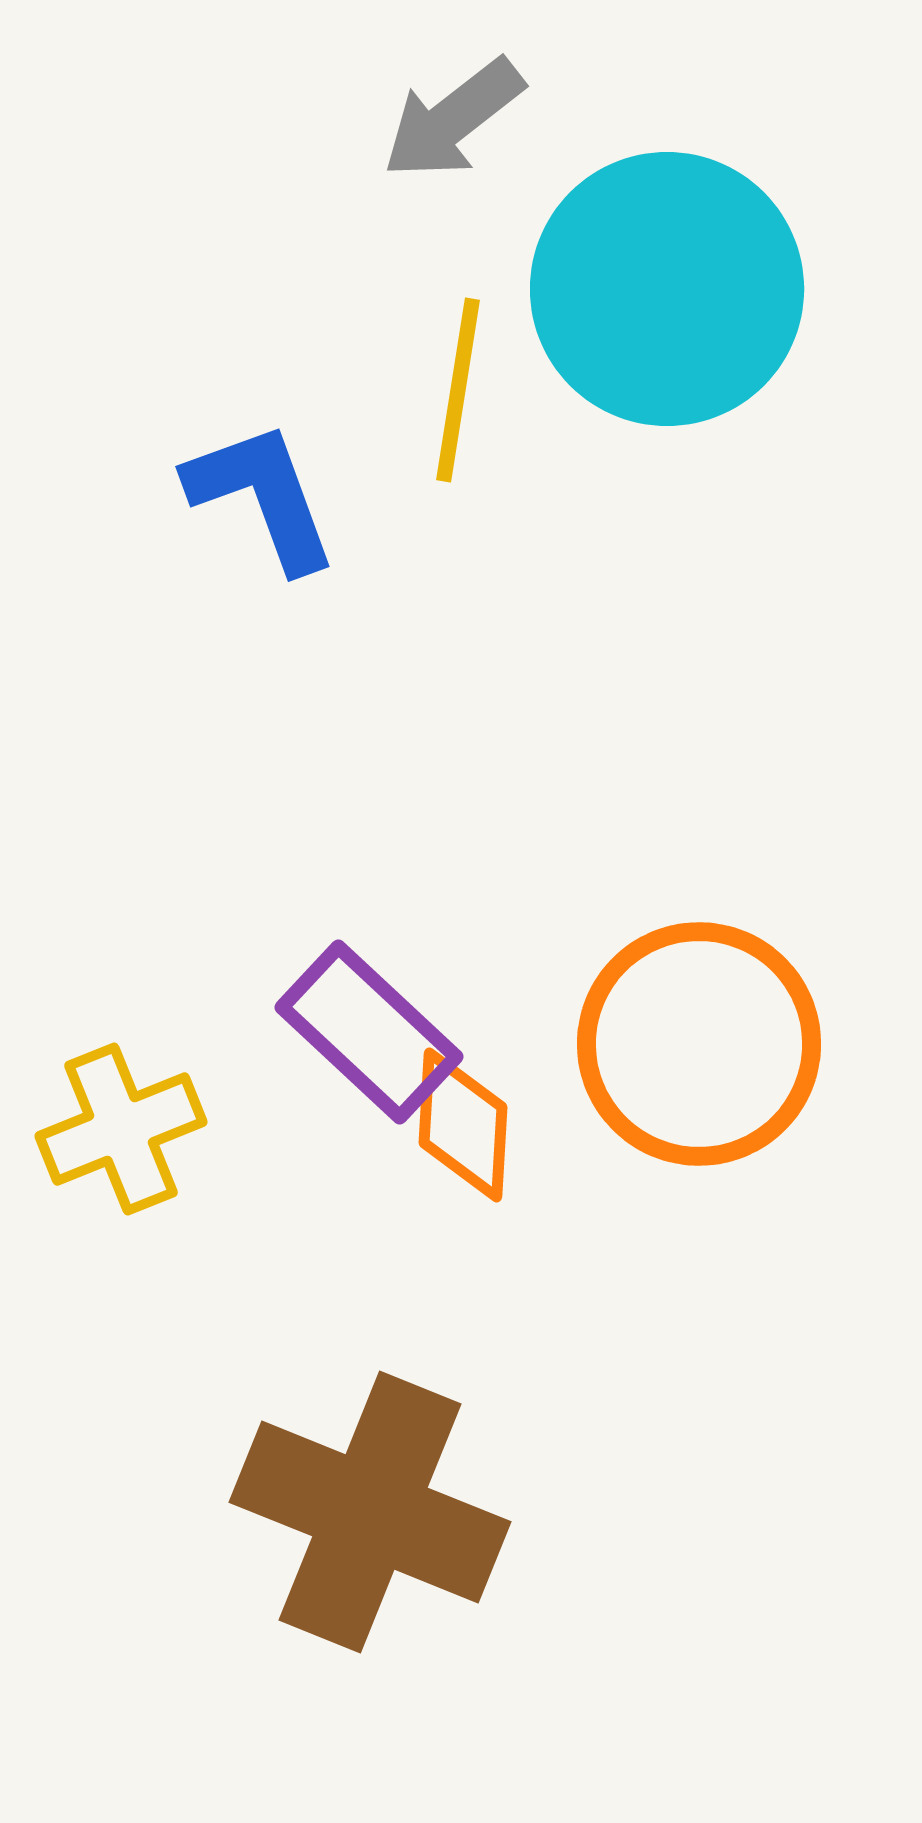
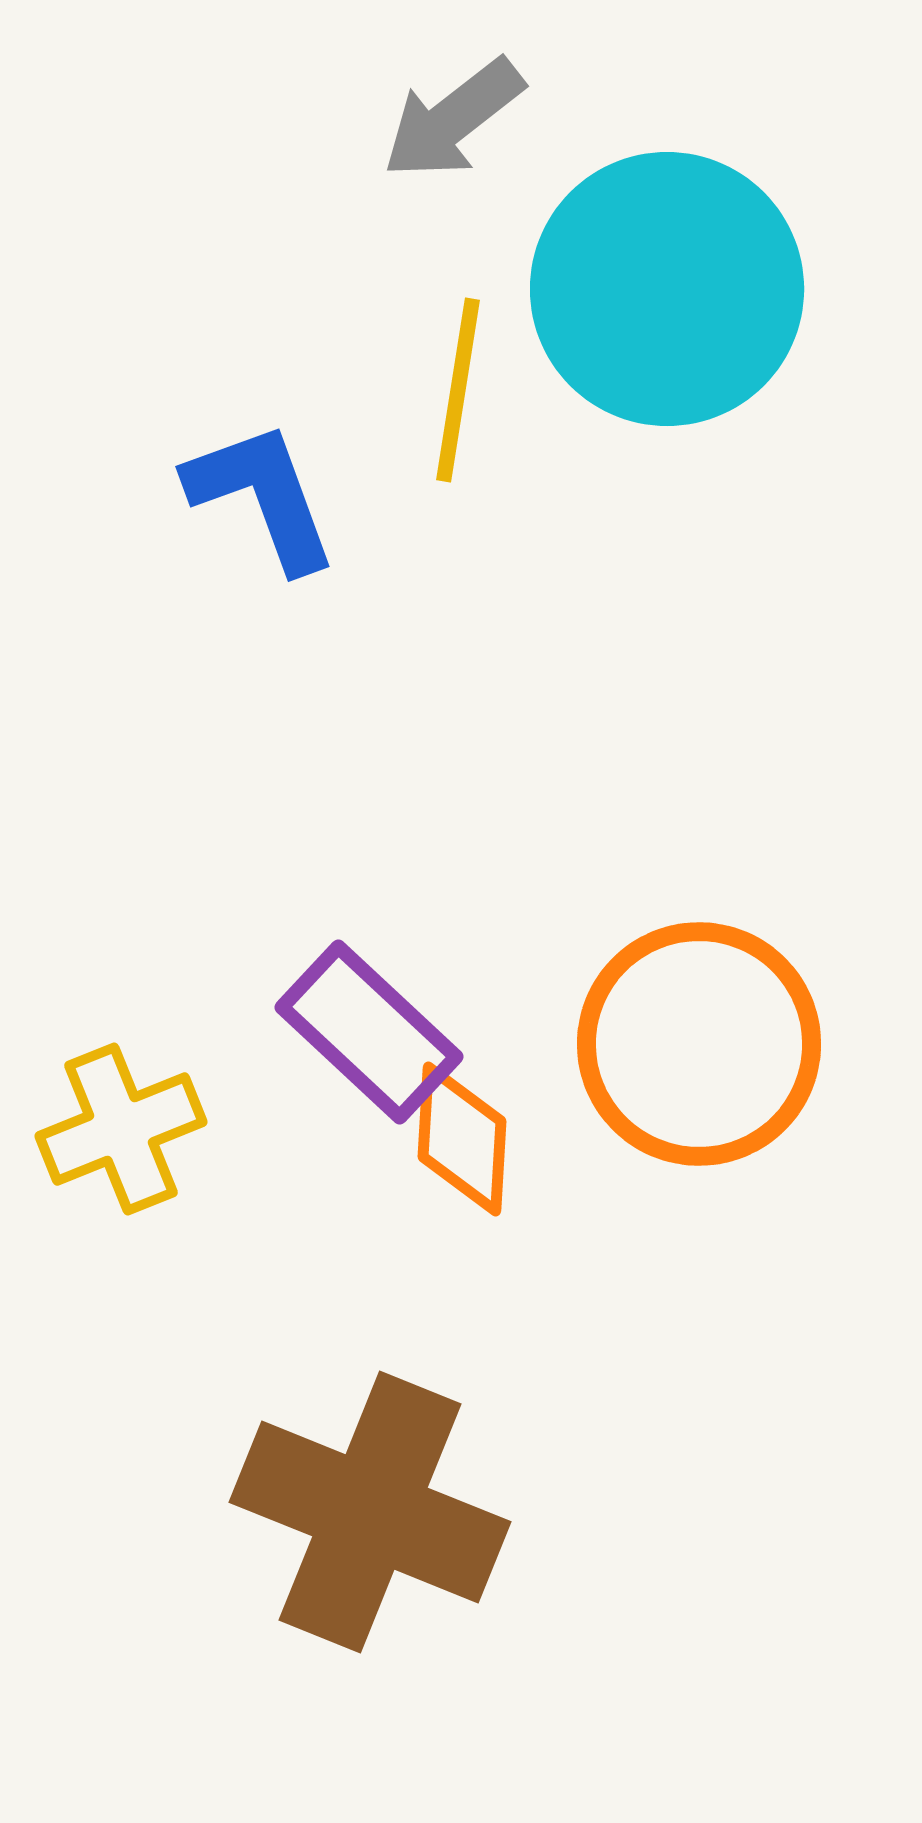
orange diamond: moved 1 px left, 14 px down
